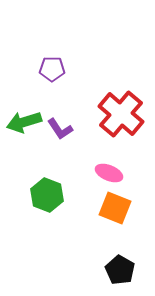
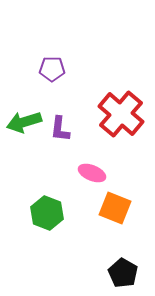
purple L-shape: rotated 40 degrees clockwise
pink ellipse: moved 17 px left
green hexagon: moved 18 px down
black pentagon: moved 3 px right, 3 px down
